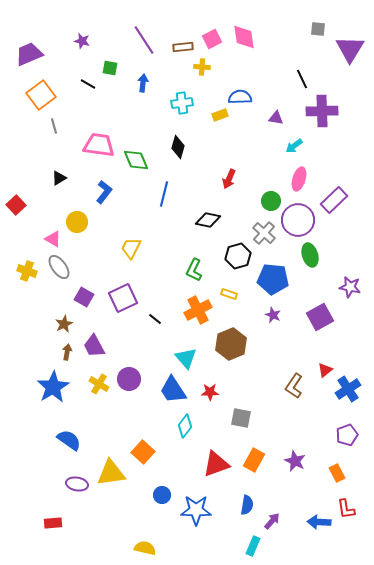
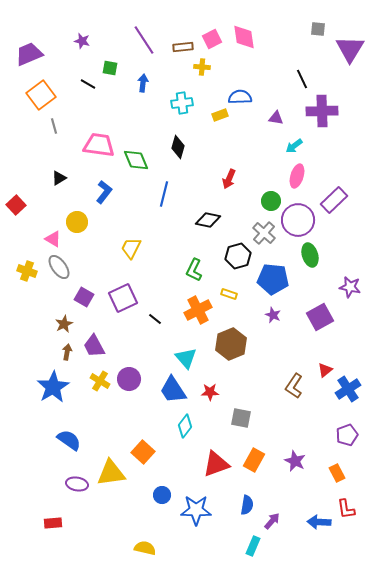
pink ellipse at (299, 179): moved 2 px left, 3 px up
yellow cross at (99, 384): moved 1 px right, 3 px up
